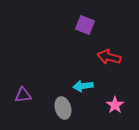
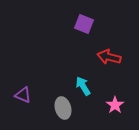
purple square: moved 1 px left, 1 px up
cyan arrow: rotated 66 degrees clockwise
purple triangle: rotated 30 degrees clockwise
